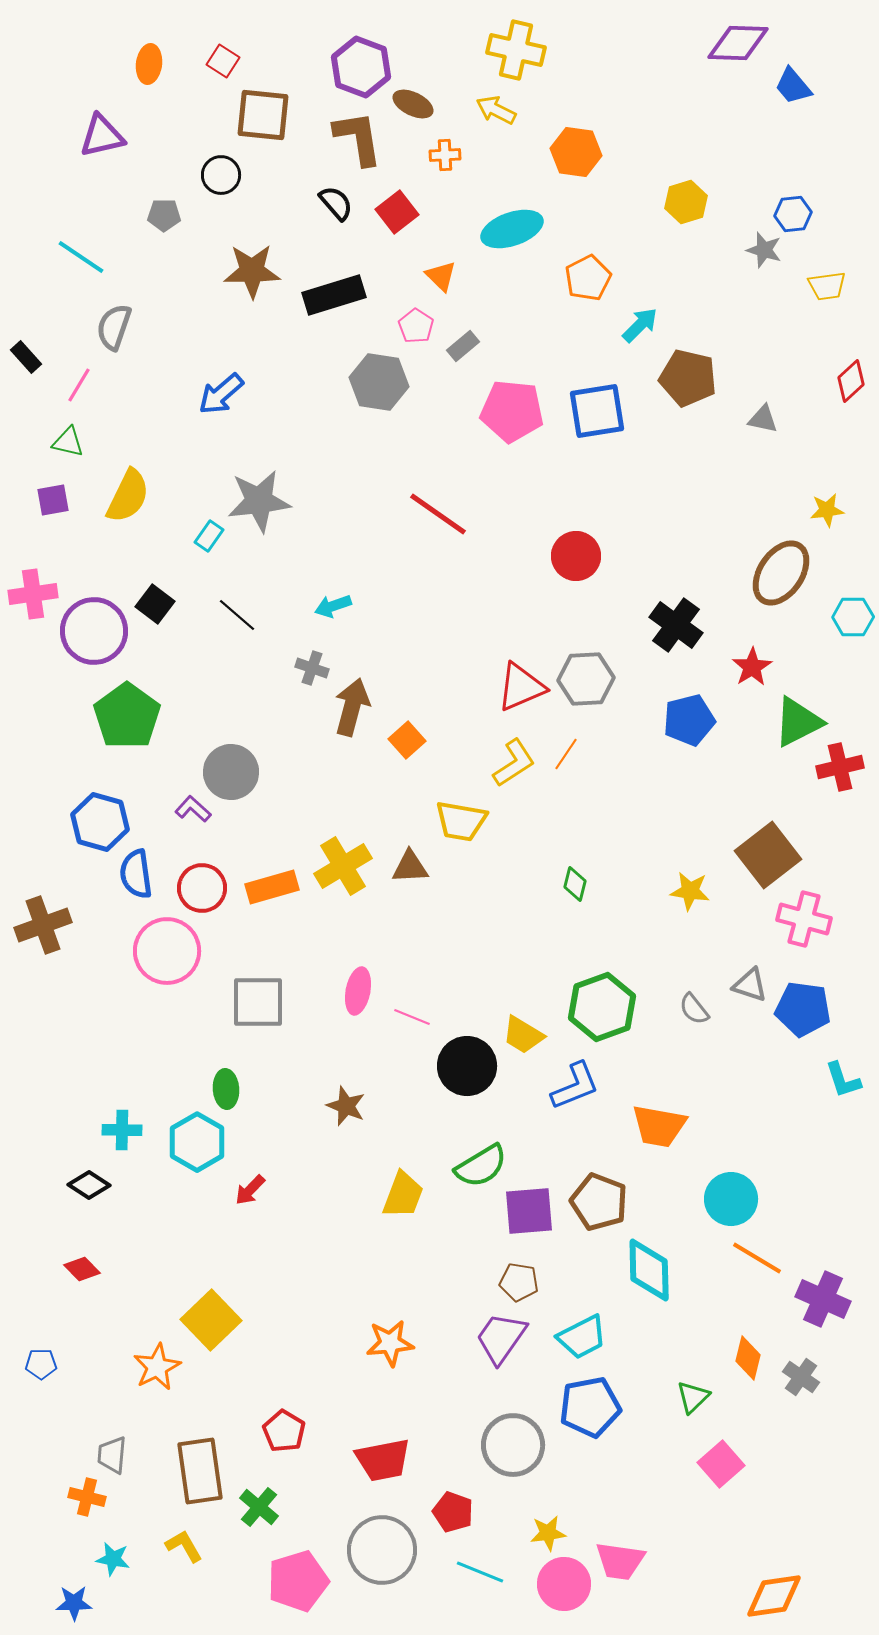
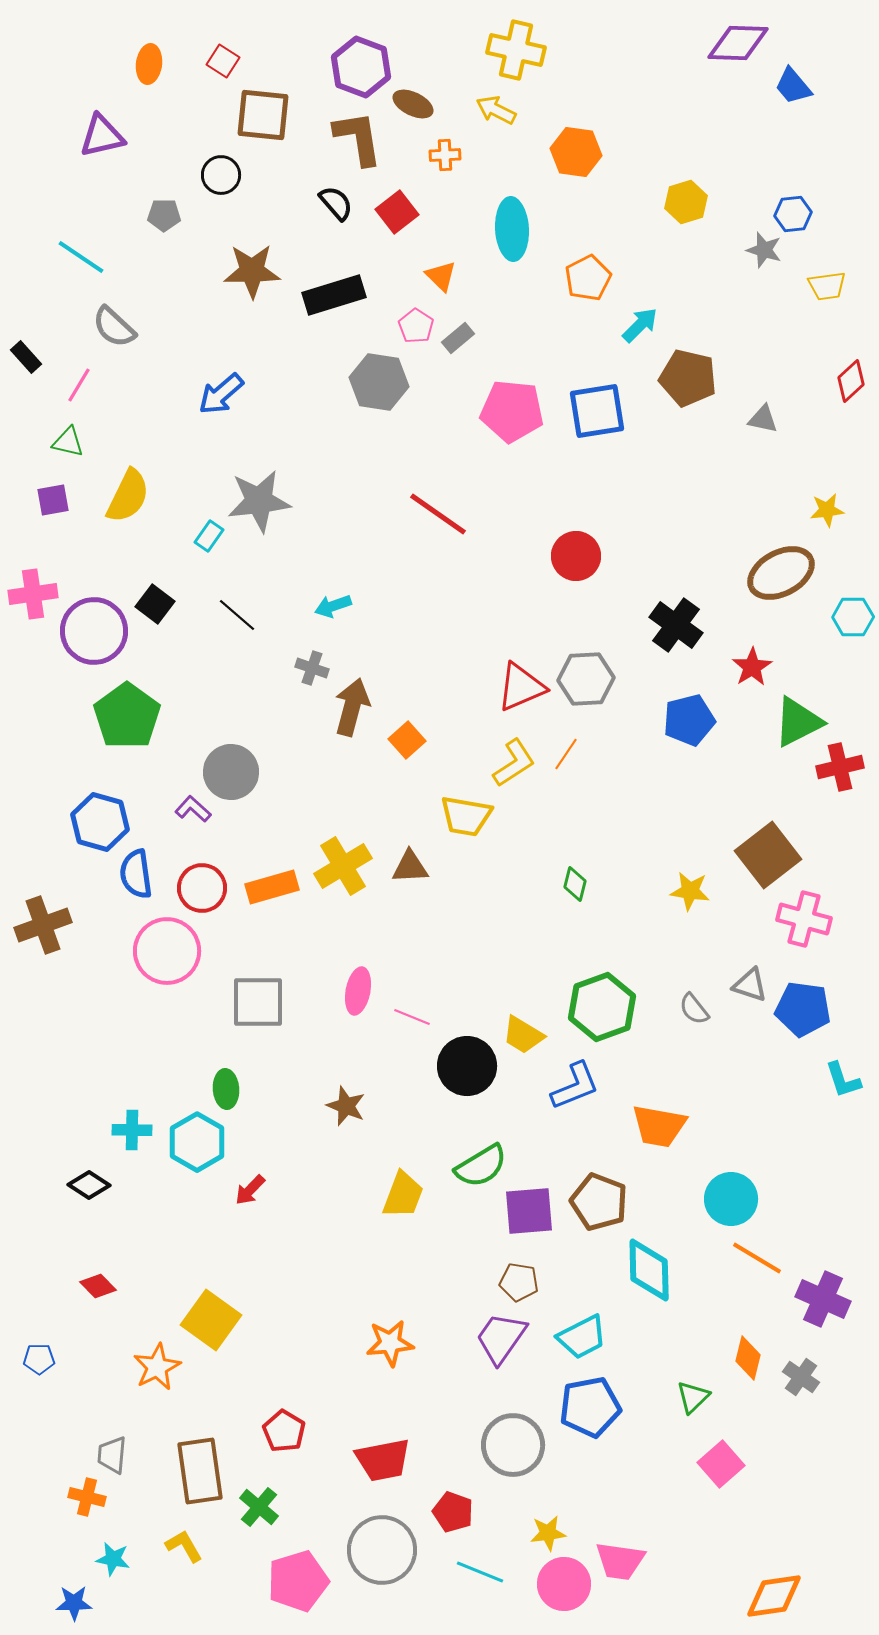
cyan ellipse at (512, 229): rotated 74 degrees counterclockwise
gray semicircle at (114, 327): rotated 66 degrees counterclockwise
gray rectangle at (463, 346): moved 5 px left, 8 px up
brown ellipse at (781, 573): rotated 28 degrees clockwise
yellow trapezoid at (461, 821): moved 5 px right, 5 px up
cyan cross at (122, 1130): moved 10 px right
red diamond at (82, 1269): moved 16 px right, 17 px down
yellow square at (211, 1320): rotated 10 degrees counterclockwise
blue pentagon at (41, 1364): moved 2 px left, 5 px up
